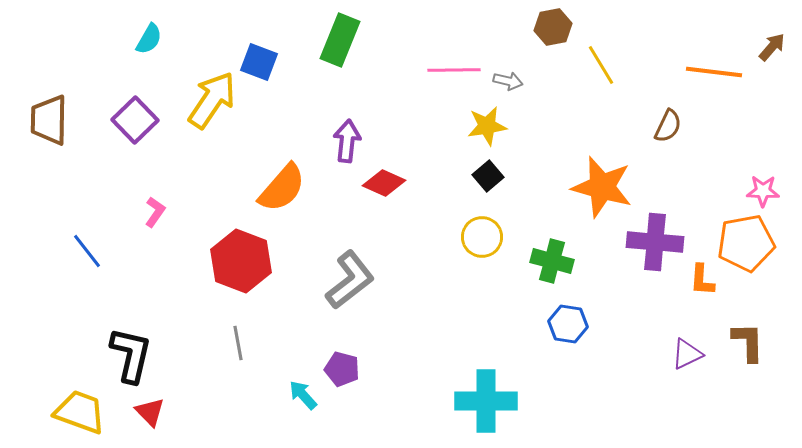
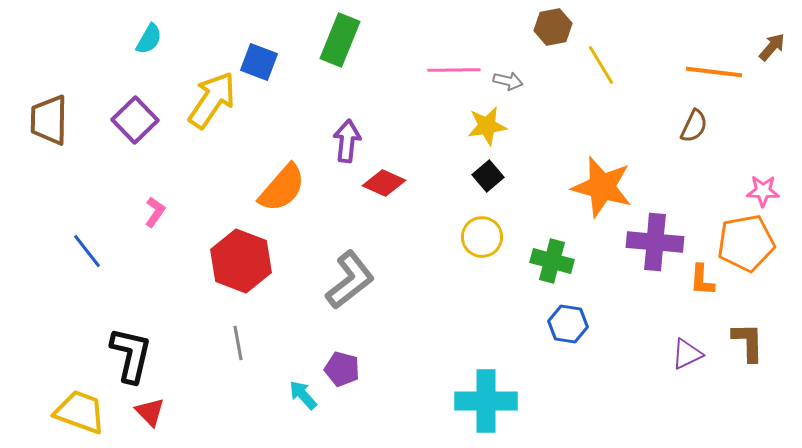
brown semicircle: moved 26 px right
